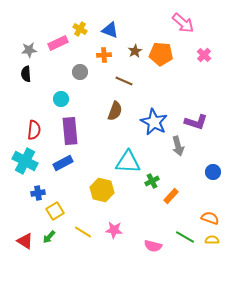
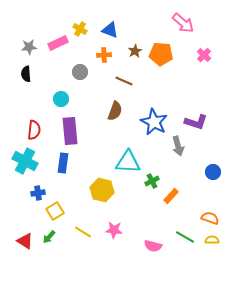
gray star: moved 3 px up
blue rectangle: rotated 54 degrees counterclockwise
